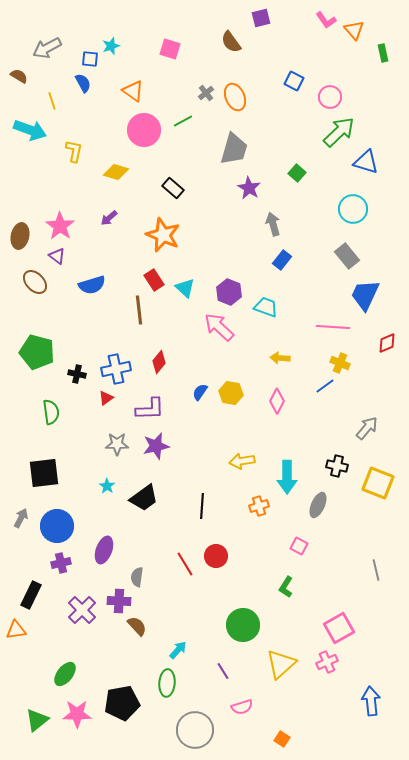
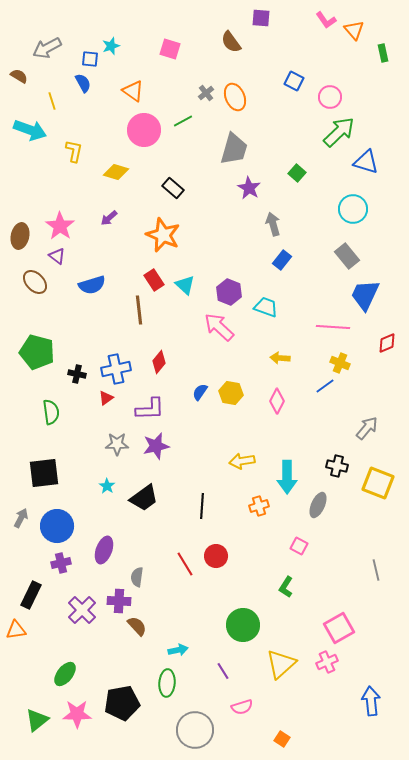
purple square at (261, 18): rotated 18 degrees clockwise
cyan triangle at (185, 288): moved 3 px up
cyan arrow at (178, 650): rotated 36 degrees clockwise
